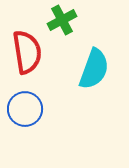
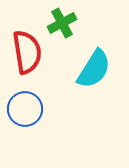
green cross: moved 3 px down
cyan semicircle: rotated 12 degrees clockwise
